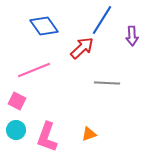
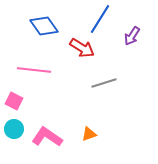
blue line: moved 2 px left, 1 px up
purple arrow: rotated 36 degrees clockwise
red arrow: rotated 75 degrees clockwise
pink line: rotated 28 degrees clockwise
gray line: moved 3 px left; rotated 20 degrees counterclockwise
pink square: moved 3 px left
cyan circle: moved 2 px left, 1 px up
pink L-shape: rotated 104 degrees clockwise
